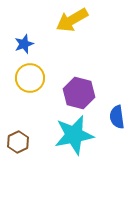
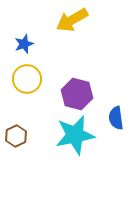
yellow circle: moved 3 px left, 1 px down
purple hexagon: moved 2 px left, 1 px down
blue semicircle: moved 1 px left, 1 px down
cyan star: moved 1 px right
brown hexagon: moved 2 px left, 6 px up
